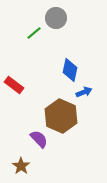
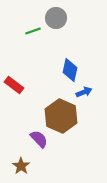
green line: moved 1 px left, 2 px up; rotated 21 degrees clockwise
